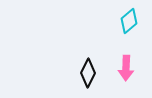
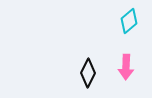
pink arrow: moved 1 px up
